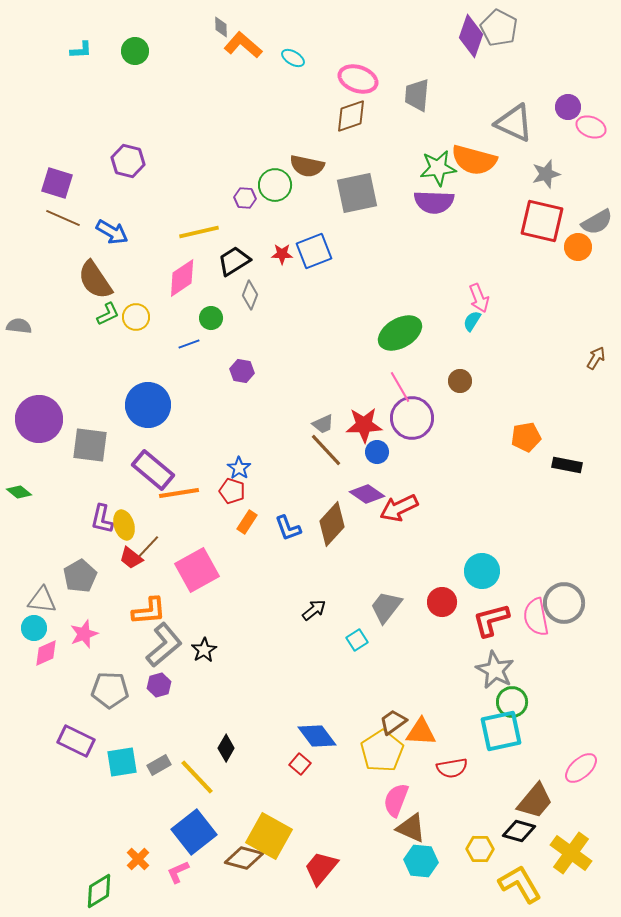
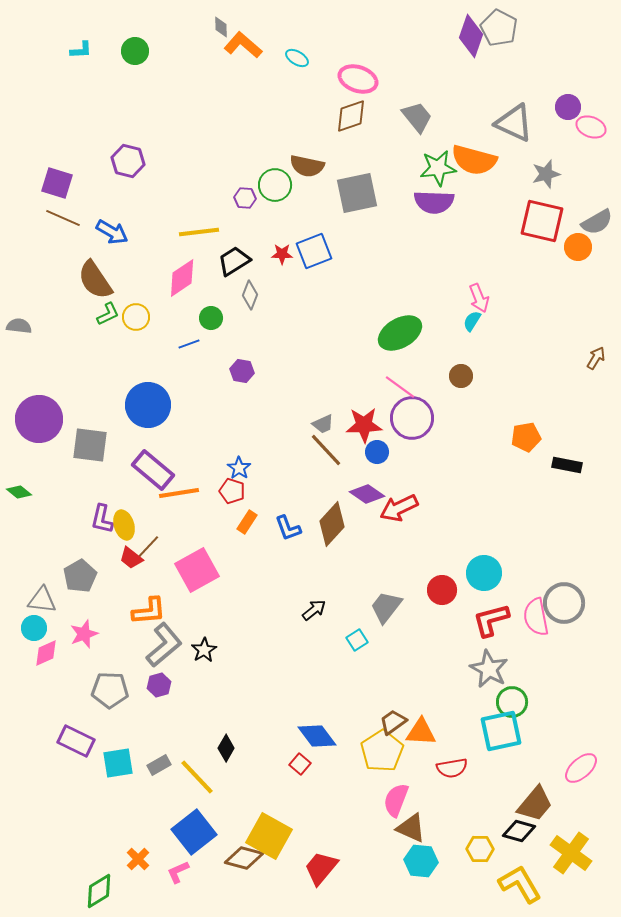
cyan ellipse at (293, 58): moved 4 px right
gray trapezoid at (417, 95): moved 22 px down; rotated 136 degrees clockwise
yellow line at (199, 232): rotated 6 degrees clockwise
brown circle at (460, 381): moved 1 px right, 5 px up
pink line at (400, 387): rotated 24 degrees counterclockwise
cyan circle at (482, 571): moved 2 px right, 2 px down
red circle at (442, 602): moved 12 px up
gray star at (495, 670): moved 6 px left, 1 px up
cyan square at (122, 762): moved 4 px left, 1 px down
brown trapezoid at (535, 801): moved 3 px down
